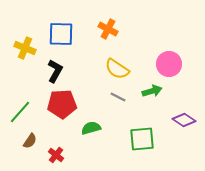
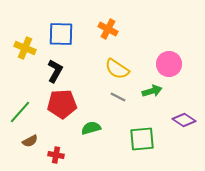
brown semicircle: rotated 28 degrees clockwise
red cross: rotated 28 degrees counterclockwise
